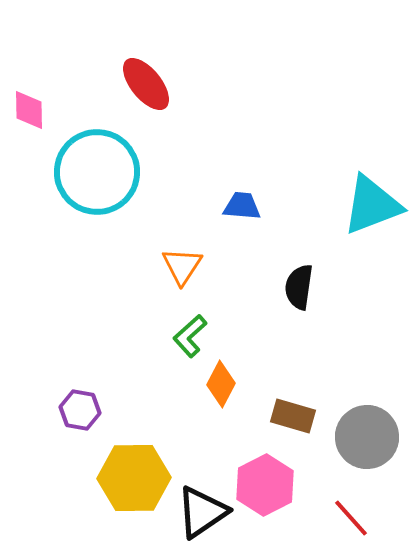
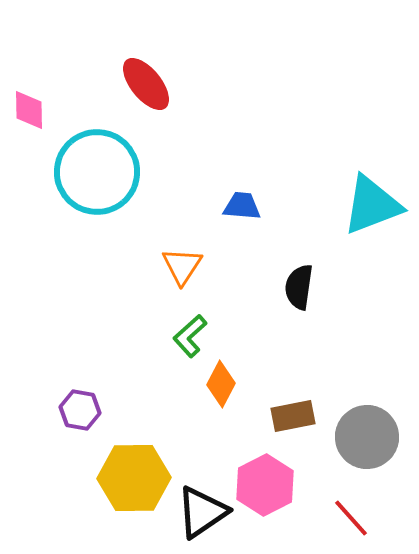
brown rectangle: rotated 27 degrees counterclockwise
